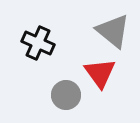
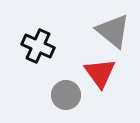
black cross: moved 3 px down
